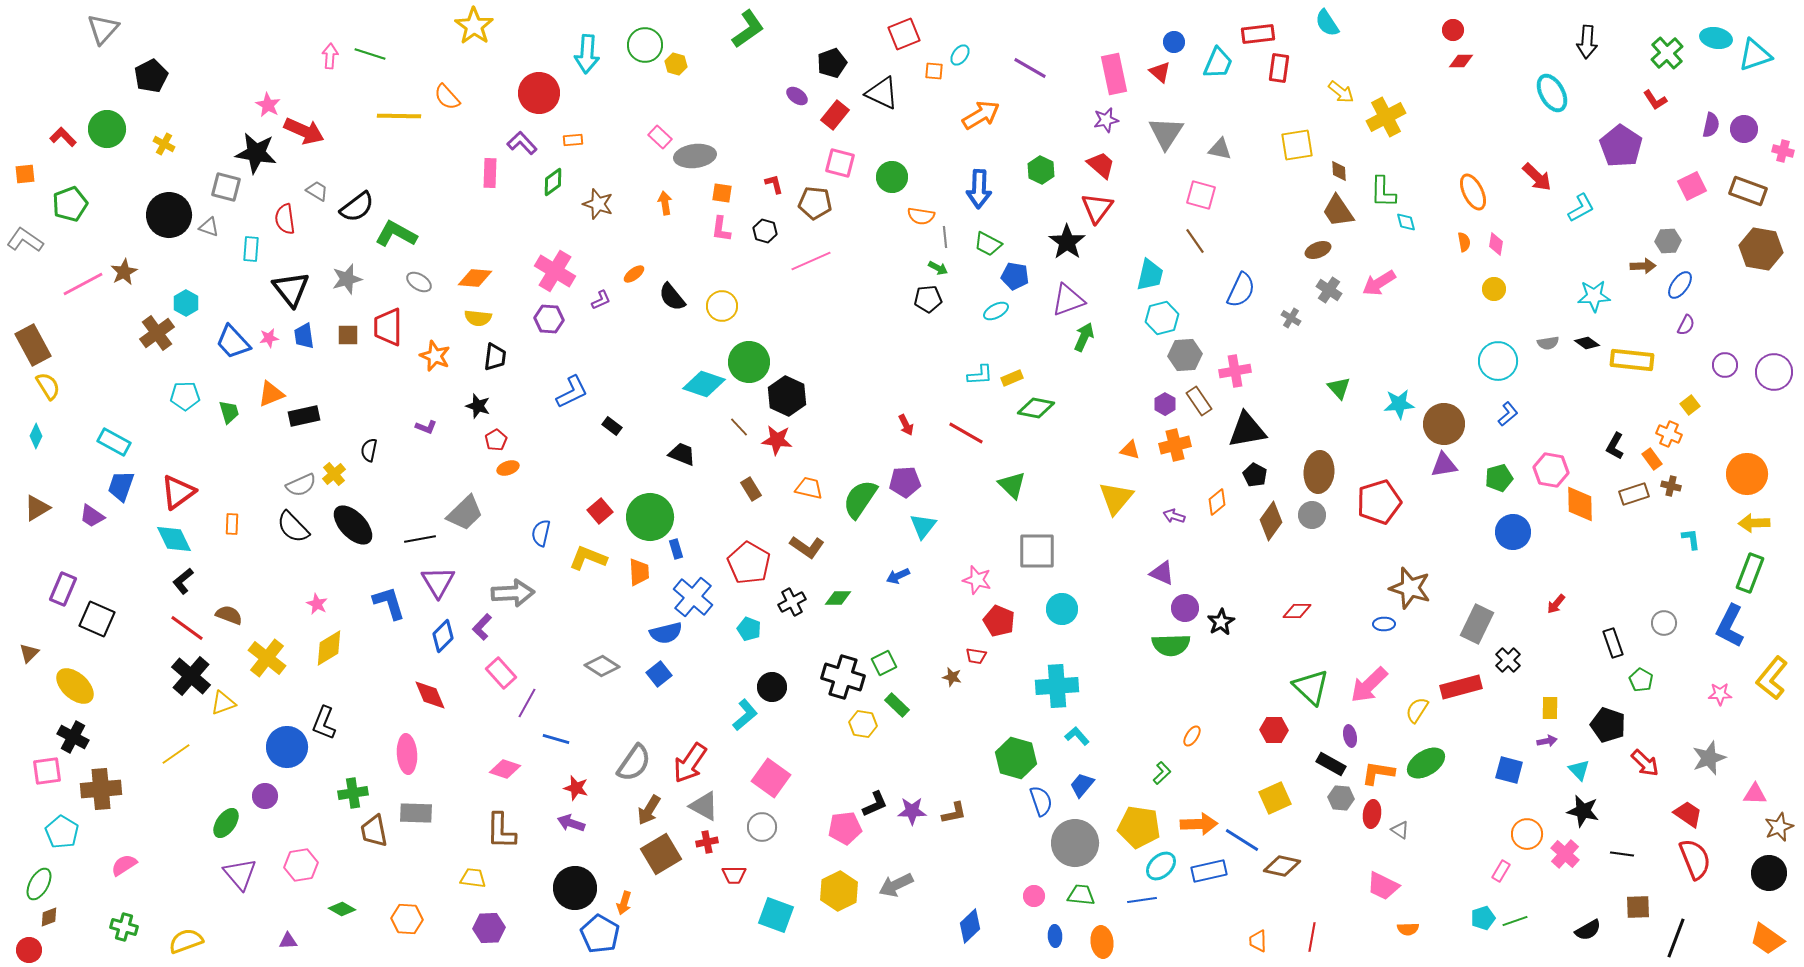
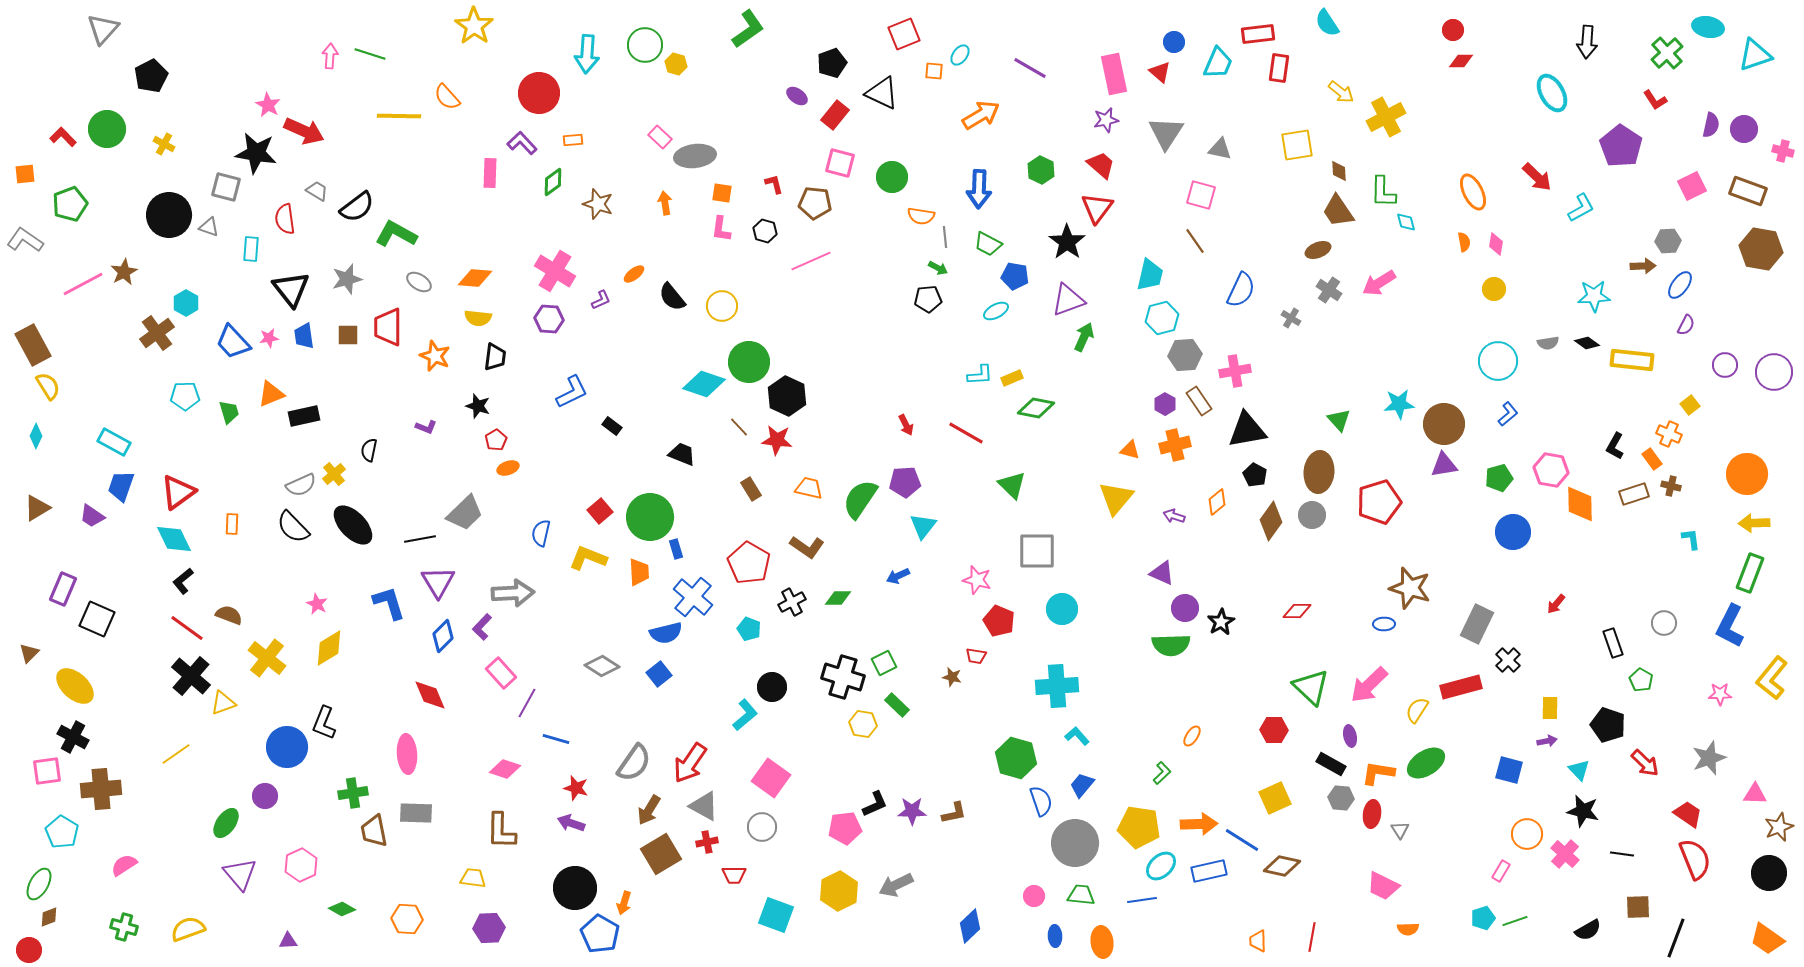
cyan ellipse at (1716, 38): moved 8 px left, 11 px up
green triangle at (1339, 388): moved 32 px down
gray triangle at (1400, 830): rotated 24 degrees clockwise
pink hexagon at (301, 865): rotated 16 degrees counterclockwise
yellow semicircle at (186, 941): moved 2 px right, 12 px up
